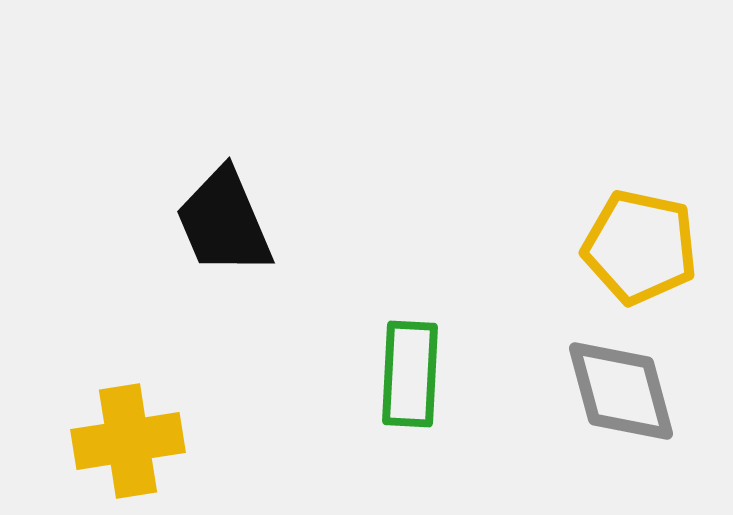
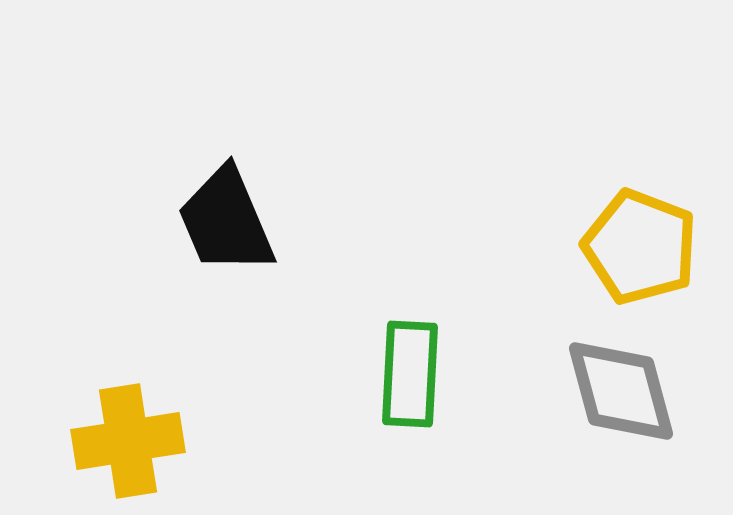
black trapezoid: moved 2 px right, 1 px up
yellow pentagon: rotated 9 degrees clockwise
